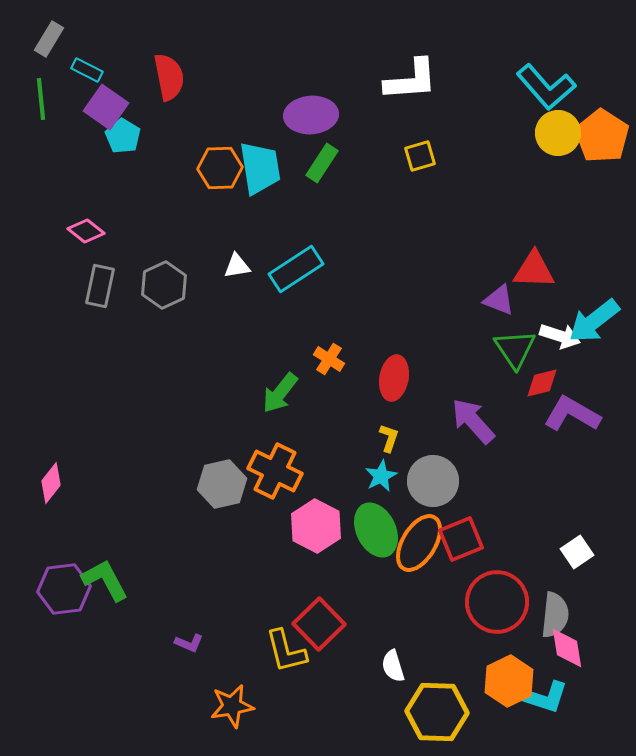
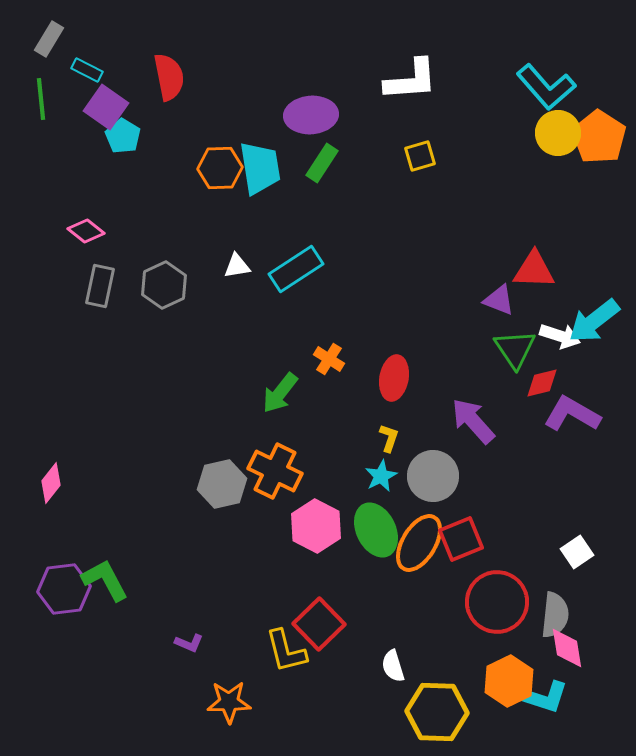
orange pentagon at (602, 136): moved 3 px left, 1 px down
gray circle at (433, 481): moved 5 px up
orange star at (232, 706): moved 3 px left, 4 px up; rotated 9 degrees clockwise
